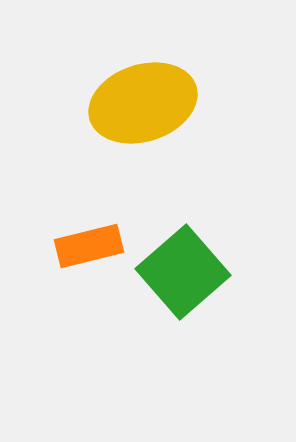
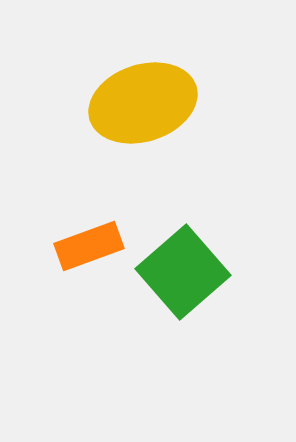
orange rectangle: rotated 6 degrees counterclockwise
